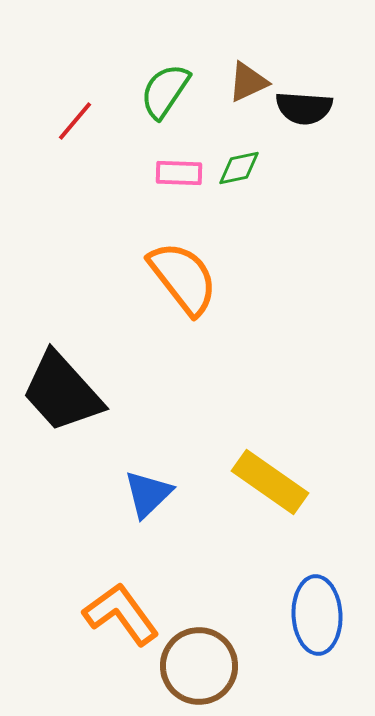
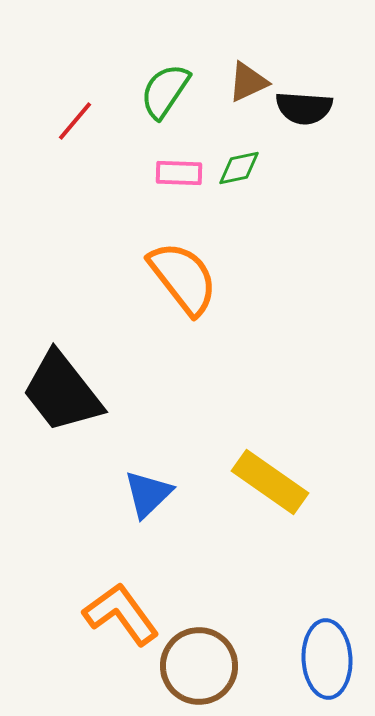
black trapezoid: rotated 4 degrees clockwise
blue ellipse: moved 10 px right, 44 px down
